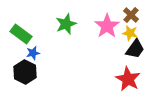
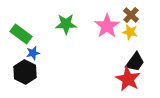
green star: rotated 20 degrees clockwise
yellow star: moved 1 px up
black trapezoid: moved 13 px down
